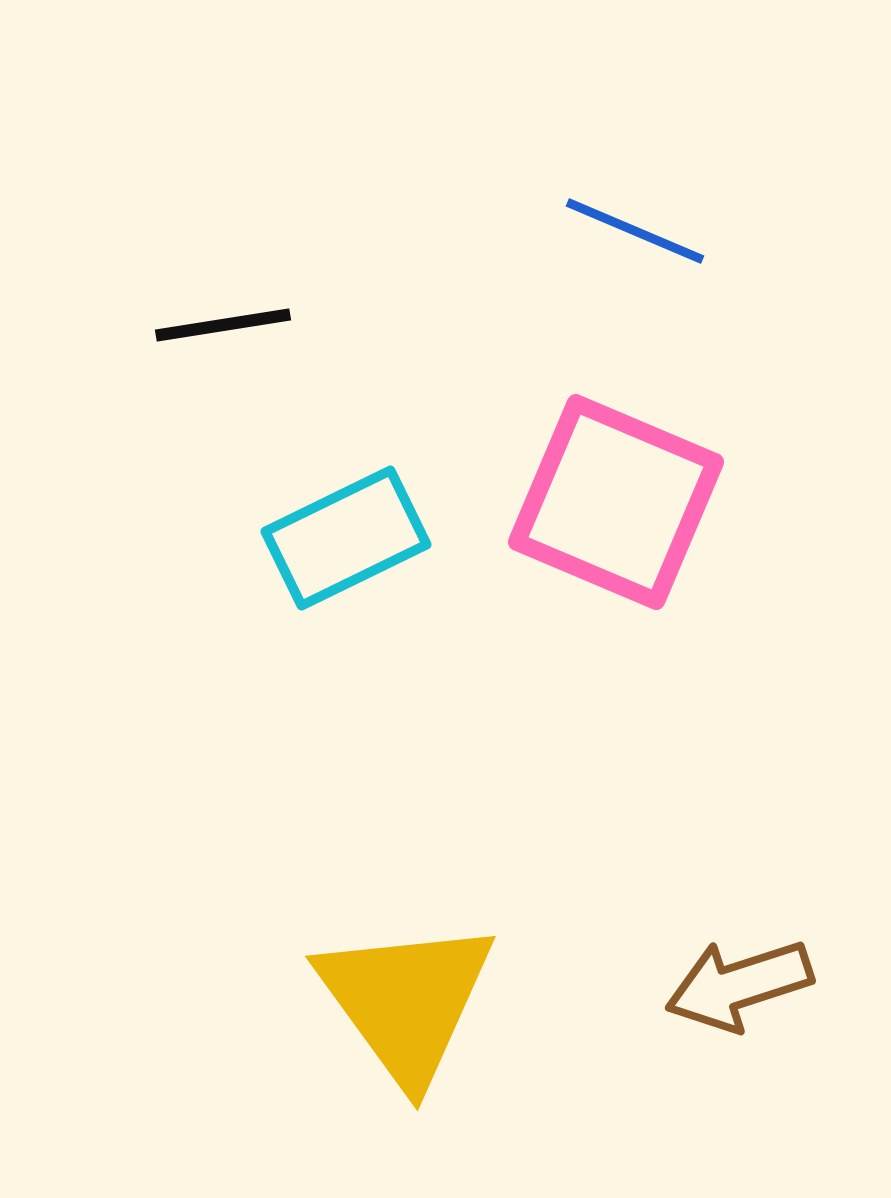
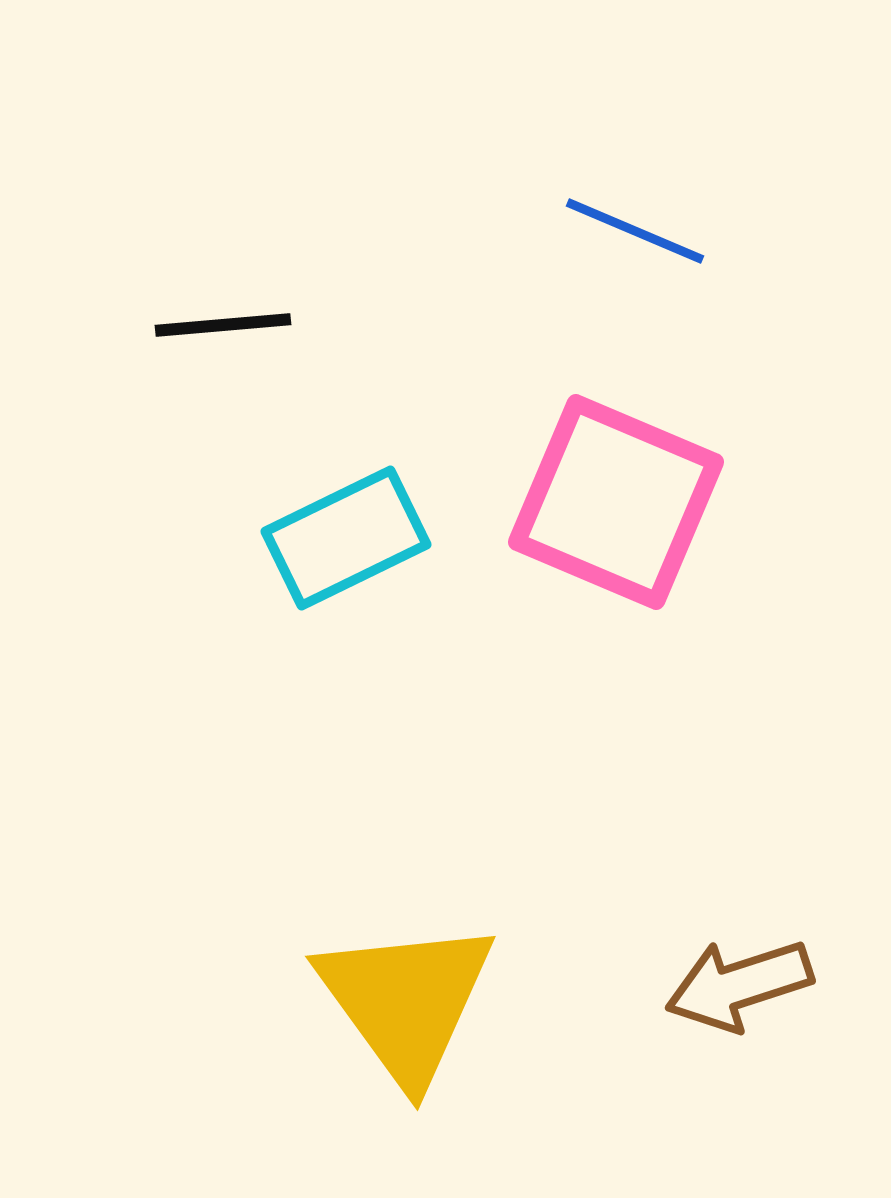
black line: rotated 4 degrees clockwise
